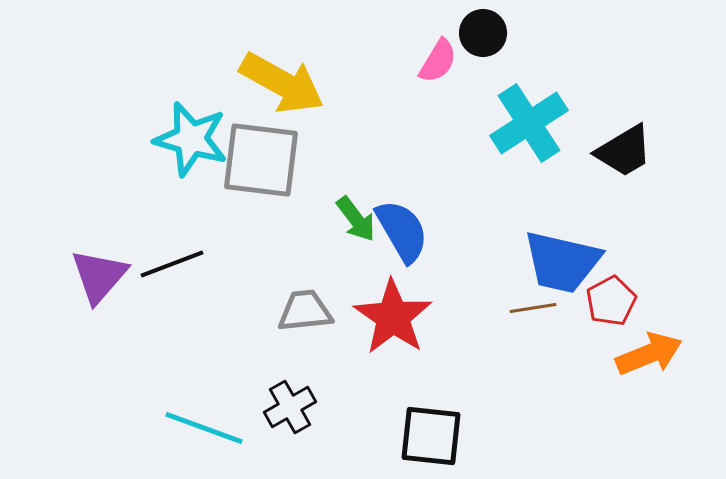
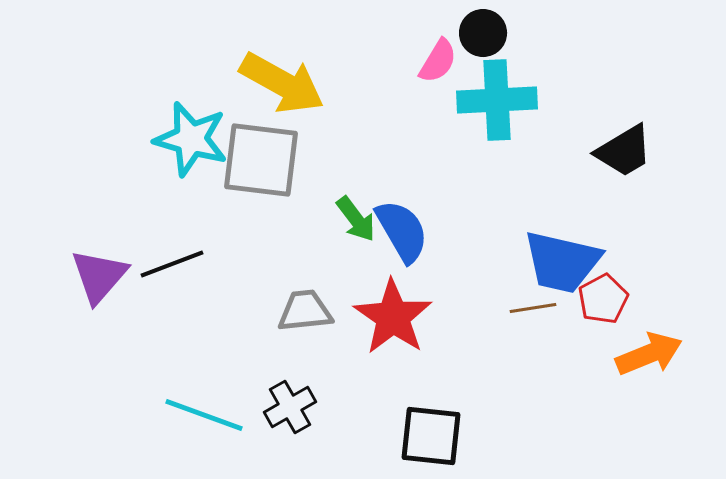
cyan cross: moved 32 px left, 23 px up; rotated 30 degrees clockwise
red pentagon: moved 8 px left, 2 px up
cyan line: moved 13 px up
